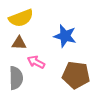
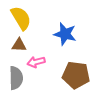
yellow semicircle: rotated 100 degrees counterclockwise
blue star: moved 2 px up
brown triangle: moved 2 px down
pink arrow: rotated 42 degrees counterclockwise
